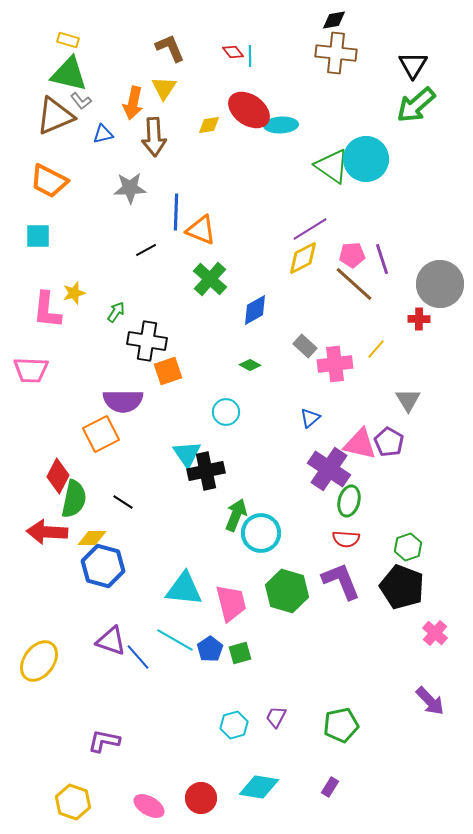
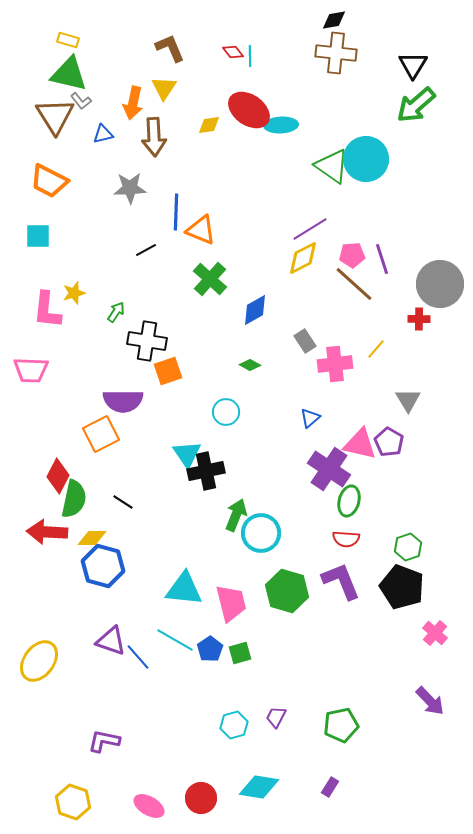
brown triangle at (55, 116): rotated 39 degrees counterclockwise
gray rectangle at (305, 346): moved 5 px up; rotated 15 degrees clockwise
